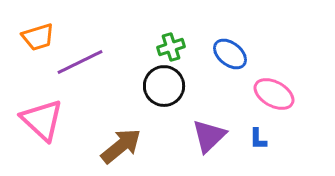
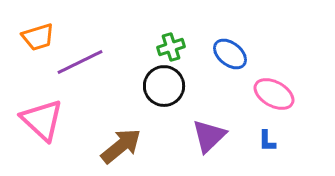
blue L-shape: moved 9 px right, 2 px down
